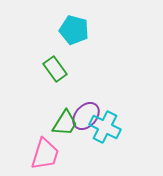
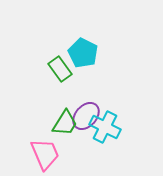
cyan pentagon: moved 9 px right, 23 px down; rotated 12 degrees clockwise
green rectangle: moved 5 px right
pink trapezoid: rotated 40 degrees counterclockwise
